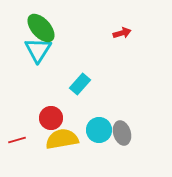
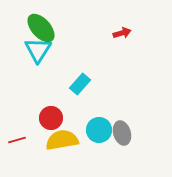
yellow semicircle: moved 1 px down
